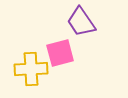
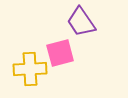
yellow cross: moved 1 px left
